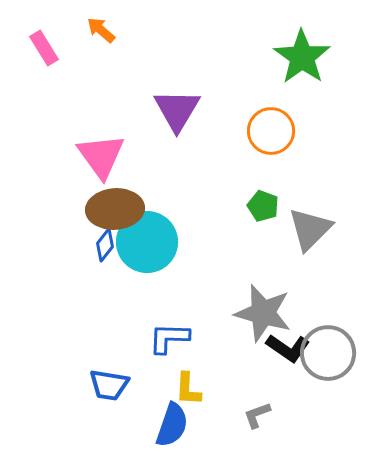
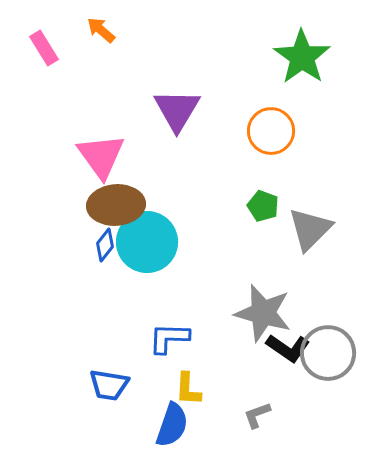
brown ellipse: moved 1 px right, 4 px up
